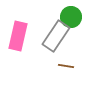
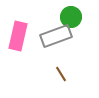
gray rectangle: rotated 36 degrees clockwise
brown line: moved 5 px left, 8 px down; rotated 49 degrees clockwise
